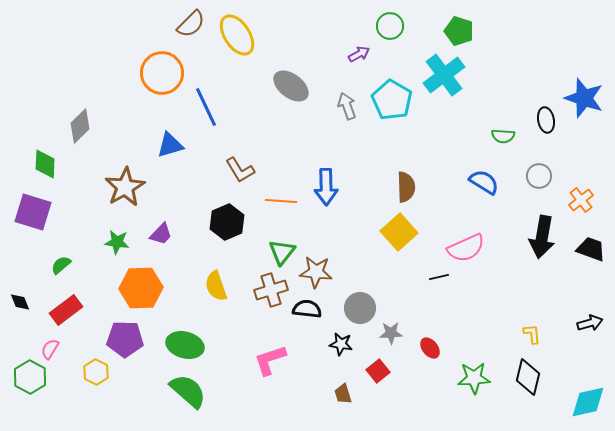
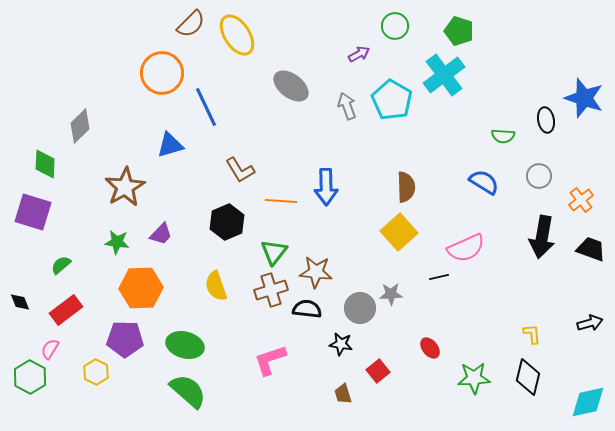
green circle at (390, 26): moved 5 px right
green triangle at (282, 252): moved 8 px left
gray star at (391, 333): moved 39 px up
